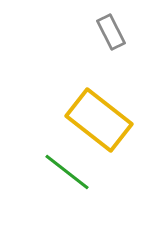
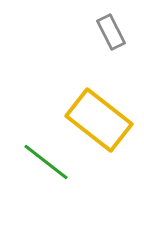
green line: moved 21 px left, 10 px up
